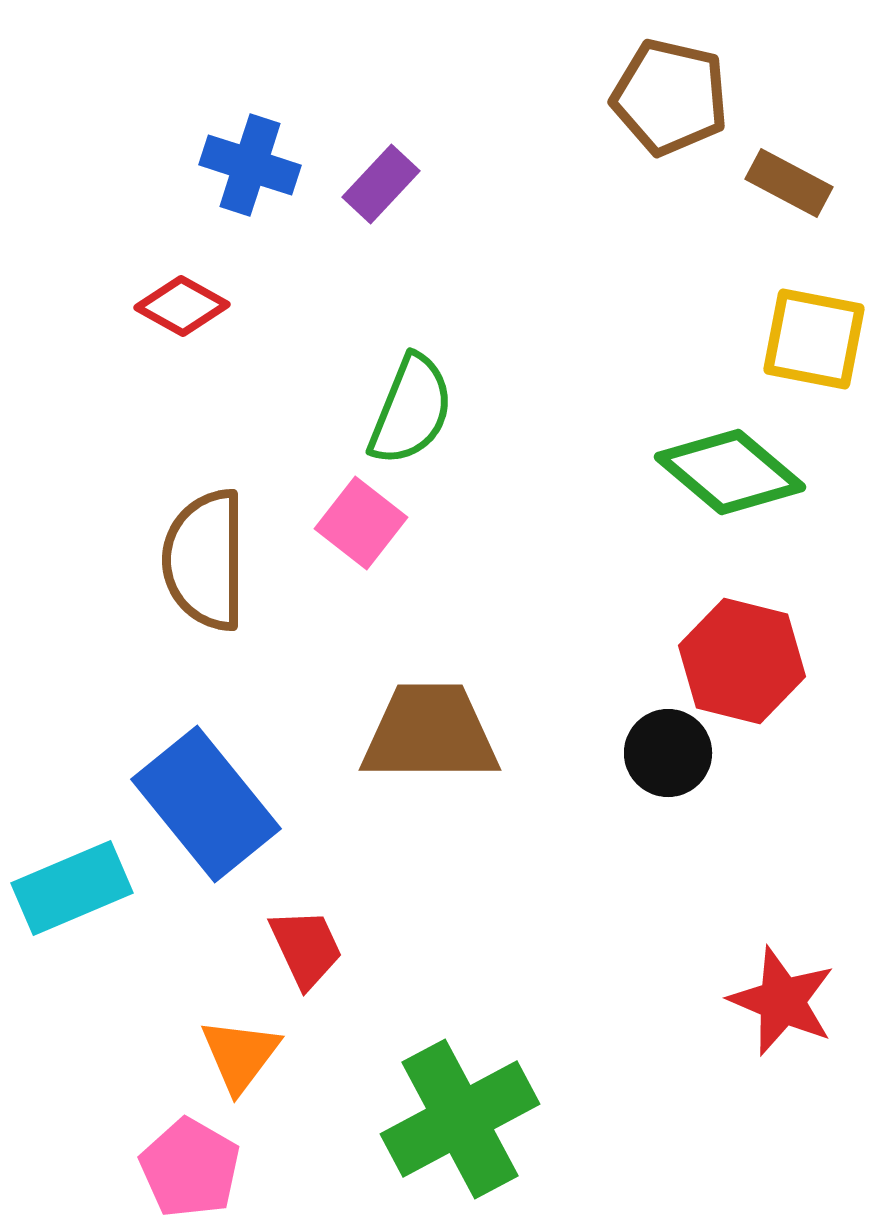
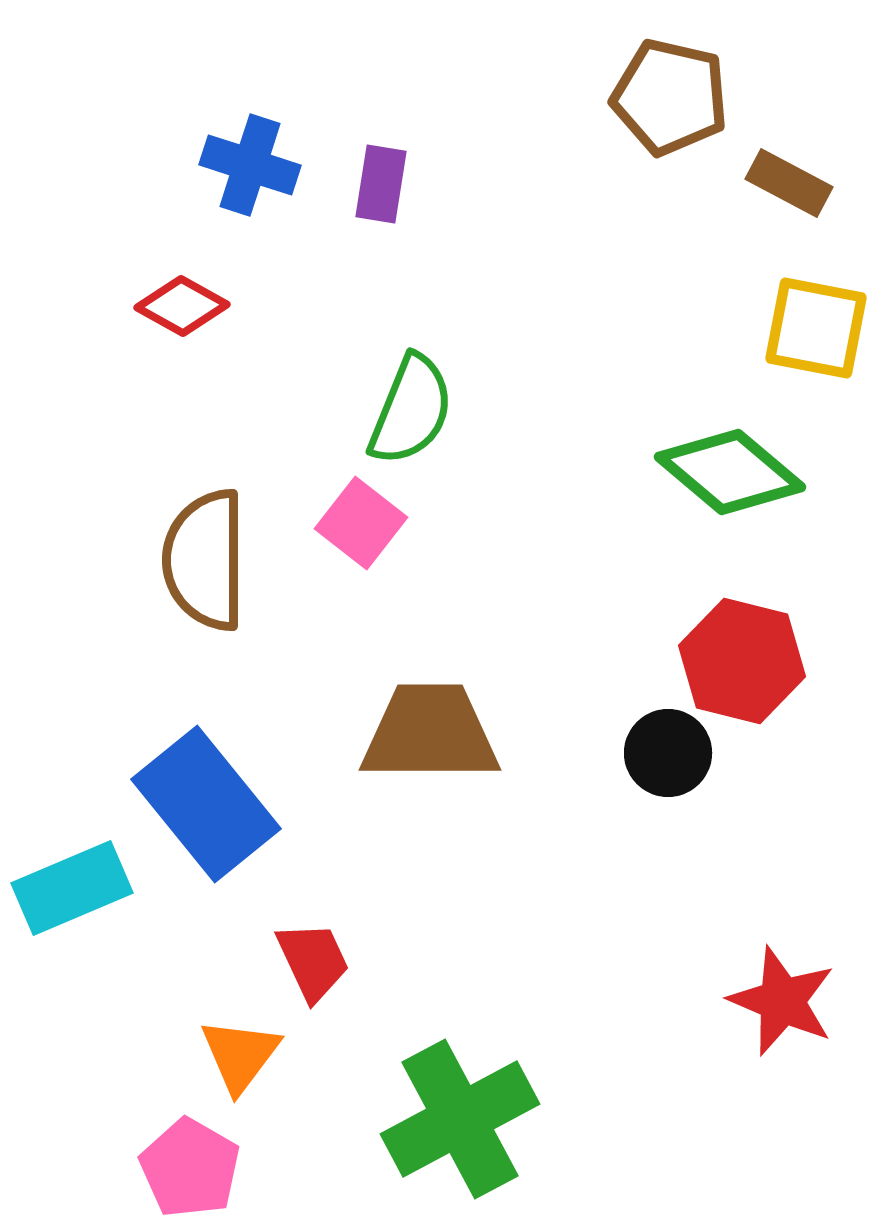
purple rectangle: rotated 34 degrees counterclockwise
yellow square: moved 2 px right, 11 px up
red trapezoid: moved 7 px right, 13 px down
